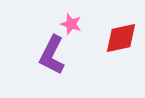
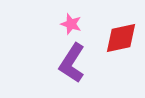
purple L-shape: moved 20 px right, 8 px down; rotated 6 degrees clockwise
